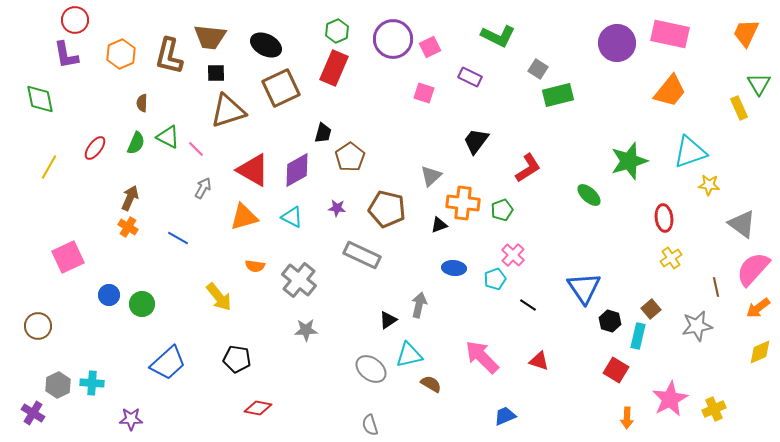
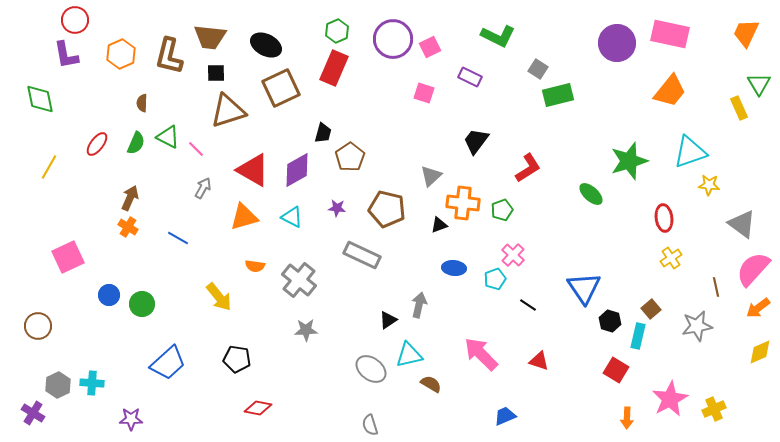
red ellipse at (95, 148): moved 2 px right, 4 px up
green ellipse at (589, 195): moved 2 px right, 1 px up
pink arrow at (482, 357): moved 1 px left, 3 px up
